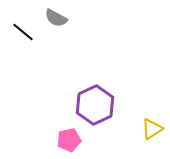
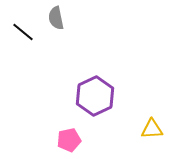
gray semicircle: rotated 50 degrees clockwise
purple hexagon: moved 9 px up
yellow triangle: rotated 30 degrees clockwise
